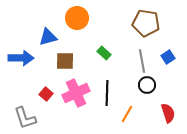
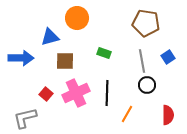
blue triangle: moved 2 px right
green rectangle: rotated 24 degrees counterclockwise
red semicircle: moved 2 px down; rotated 18 degrees clockwise
gray L-shape: rotated 95 degrees clockwise
